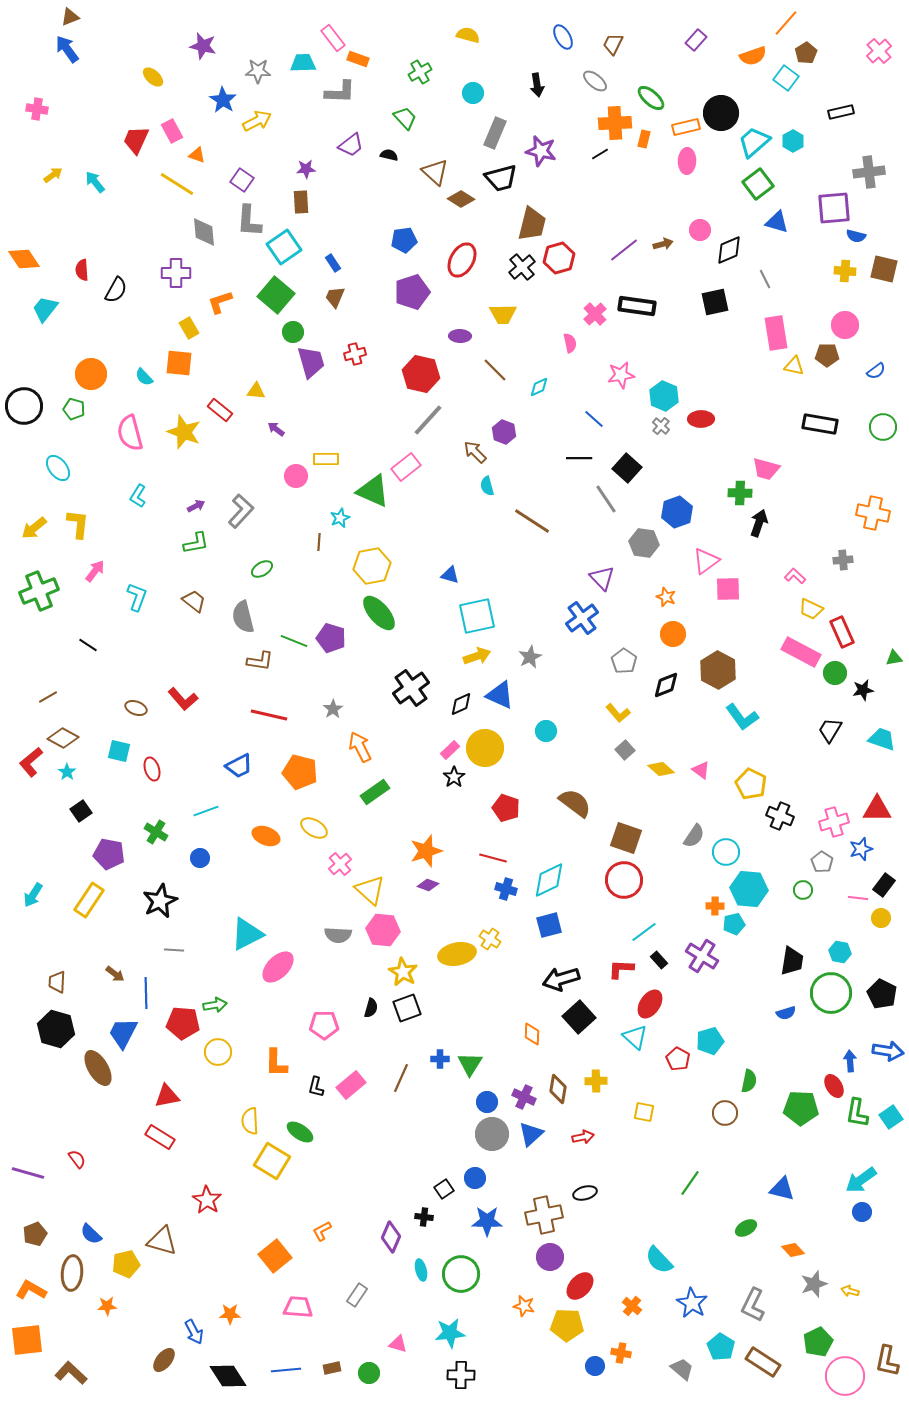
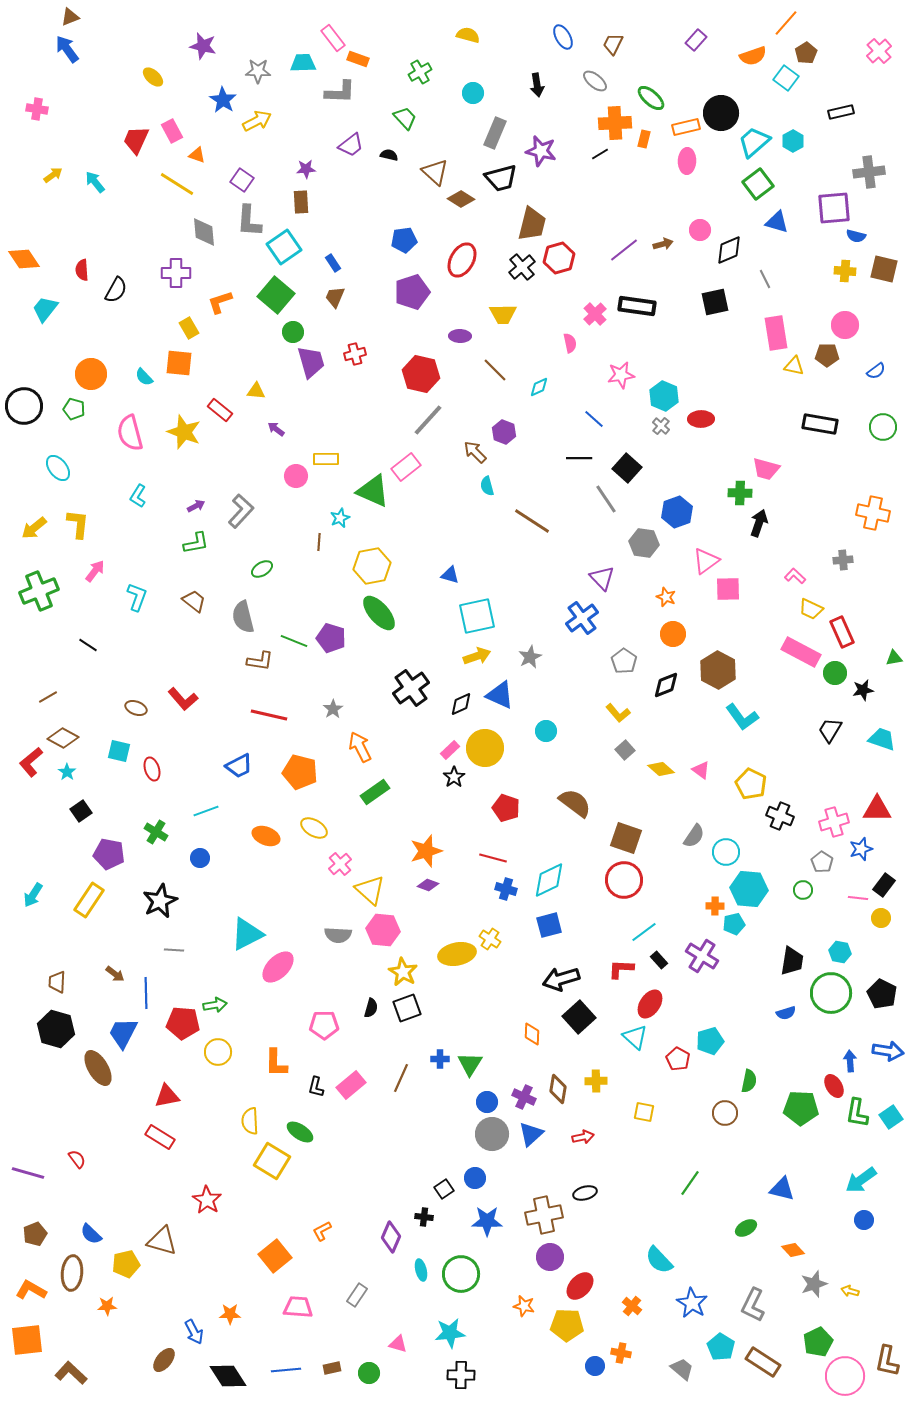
blue circle at (862, 1212): moved 2 px right, 8 px down
